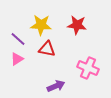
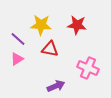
red triangle: moved 3 px right
